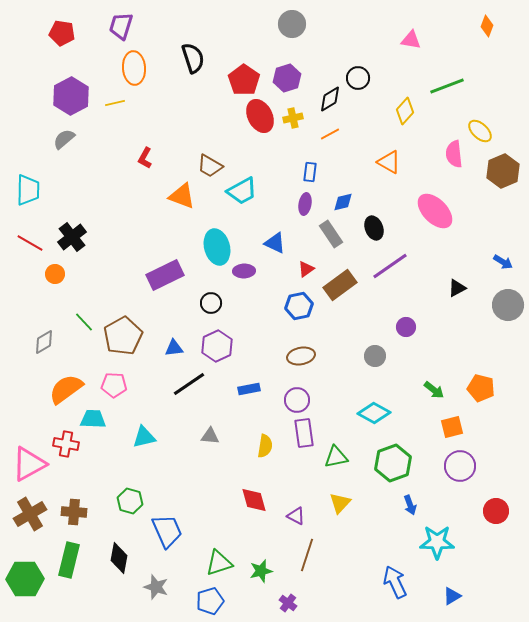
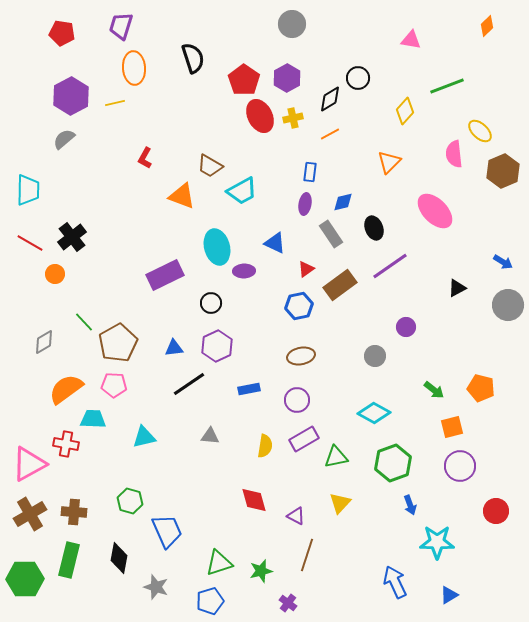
orange diamond at (487, 26): rotated 25 degrees clockwise
purple hexagon at (287, 78): rotated 12 degrees counterclockwise
orange triangle at (389, 162): rotated 45 degrees clockwise
brown pentagon at (123, 336): moved 5 px left, 7 px down
purple rectangle at (304, 433): moved 6 px down; rotated 68 degrees clockwise
blue triangle at (452, 596): moved 3 px left, 1 px up
